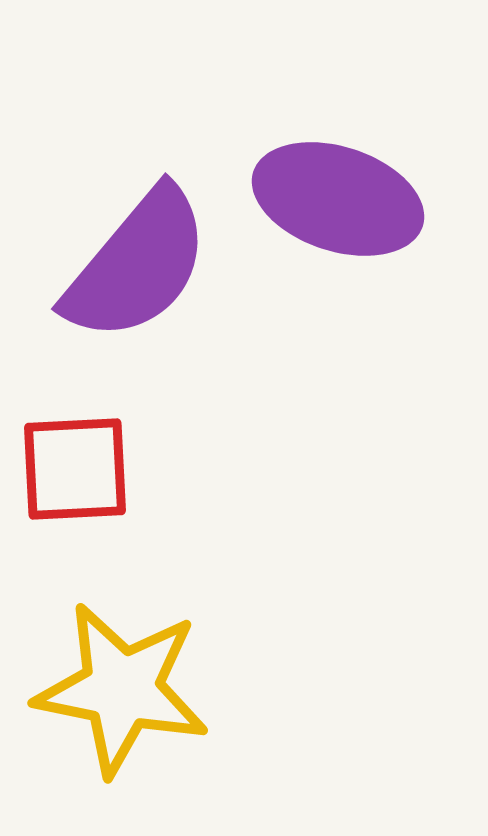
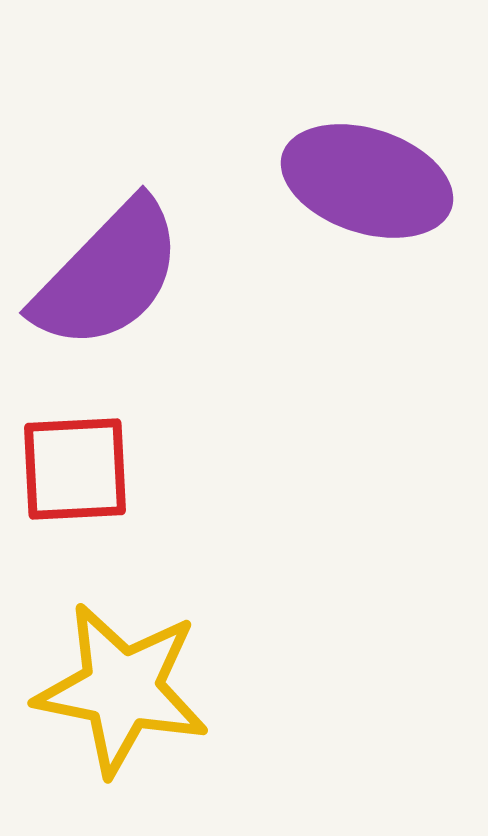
purple ellipse: moved 29 px right, 18 px up
purple semicircle: moved 29 px left, 10 px down; rotated 4 degrees clockwise
